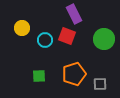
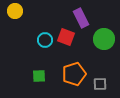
purple rectangle: moved 7 px right, 4 px down
yellow circle: moved 7 px left, 17 px up
red square: moved 1 px left, 1 px down
